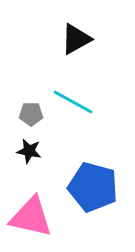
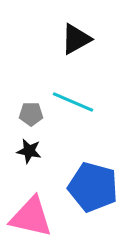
cyan line: rotated 6 degrees counterclockwise
